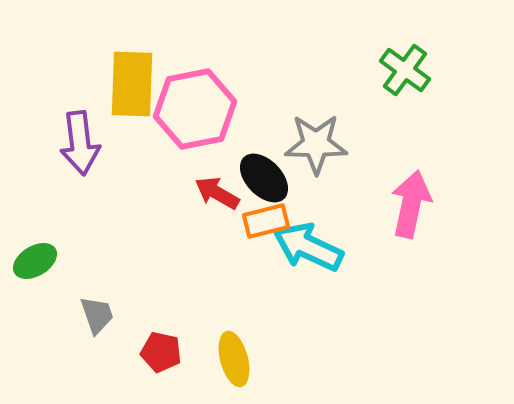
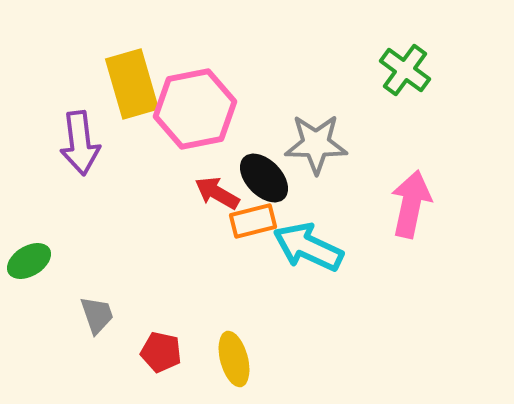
yellow rectangle: rotated 18 degrees counterclockwise
orange rectangle: moved 13 px left
green ellipse: moved 6 px left
